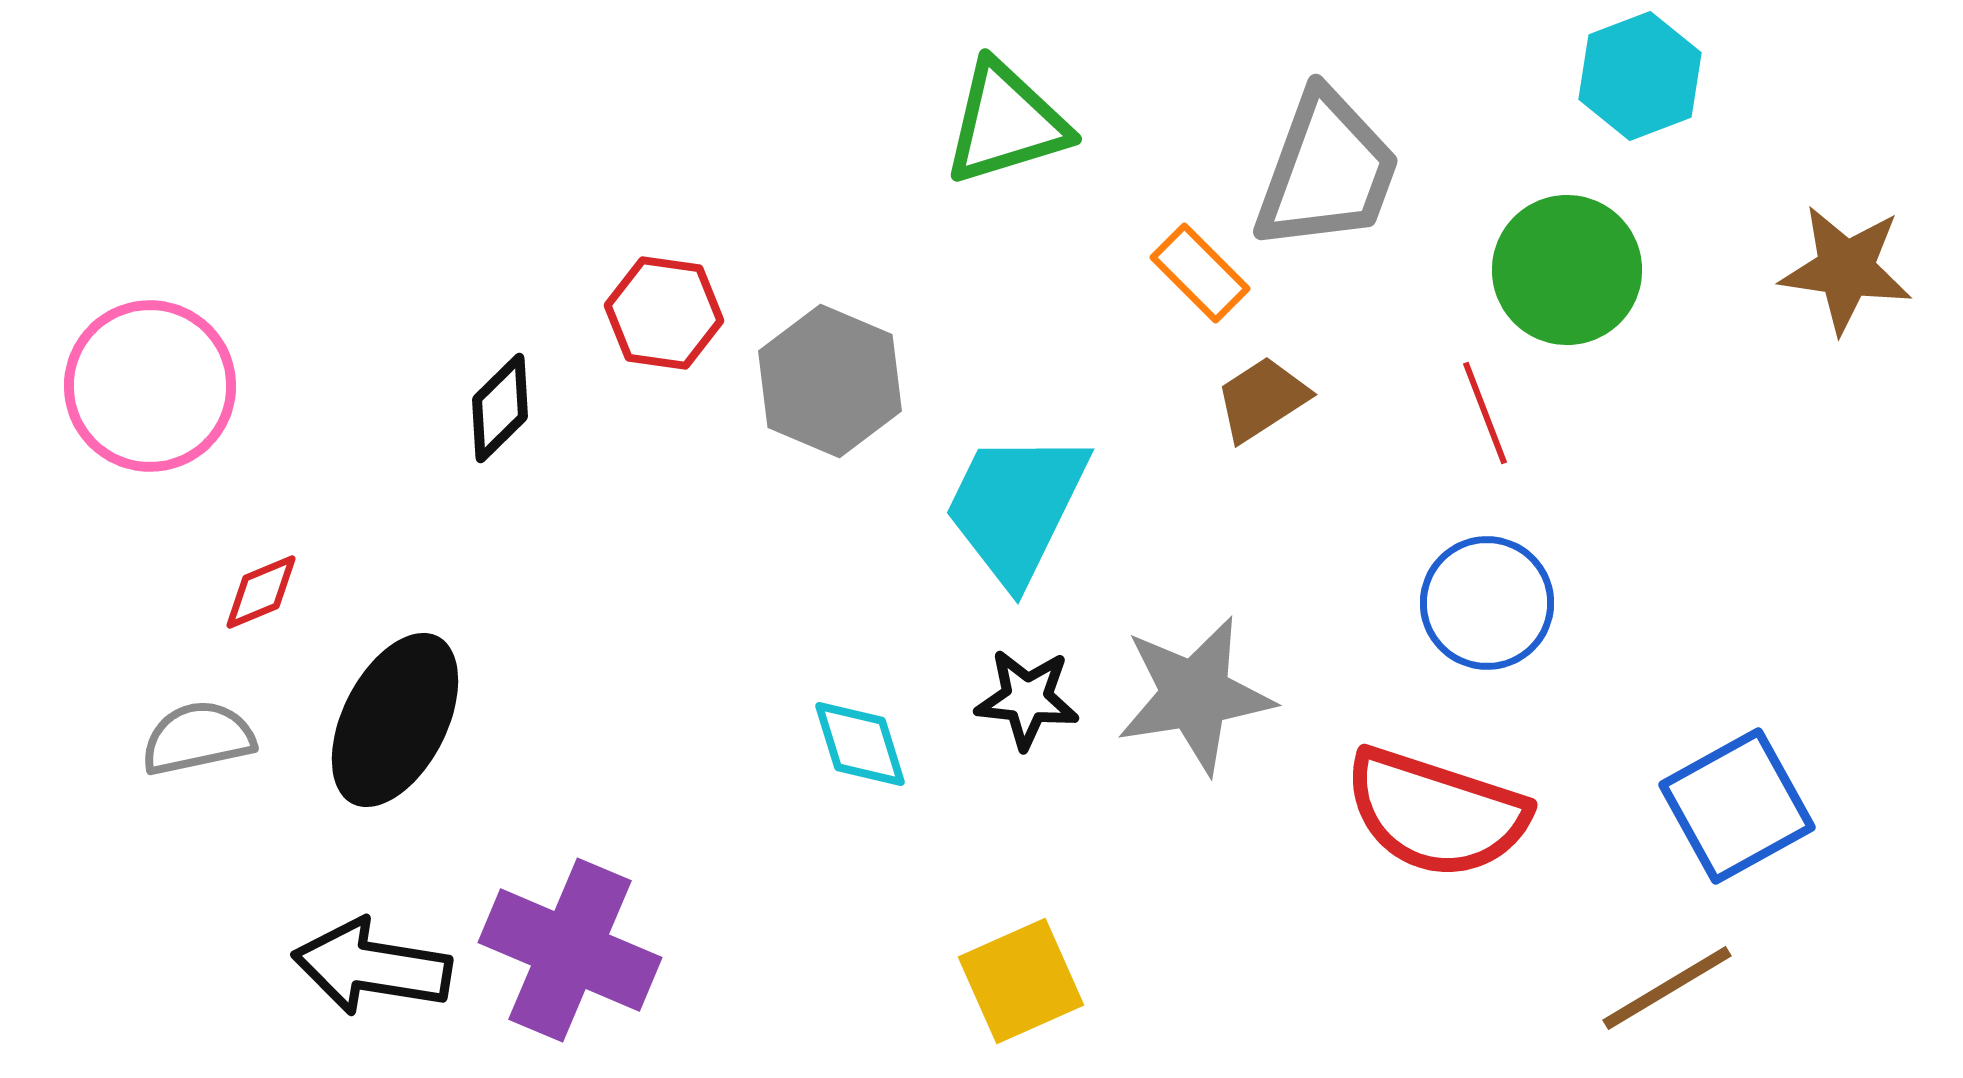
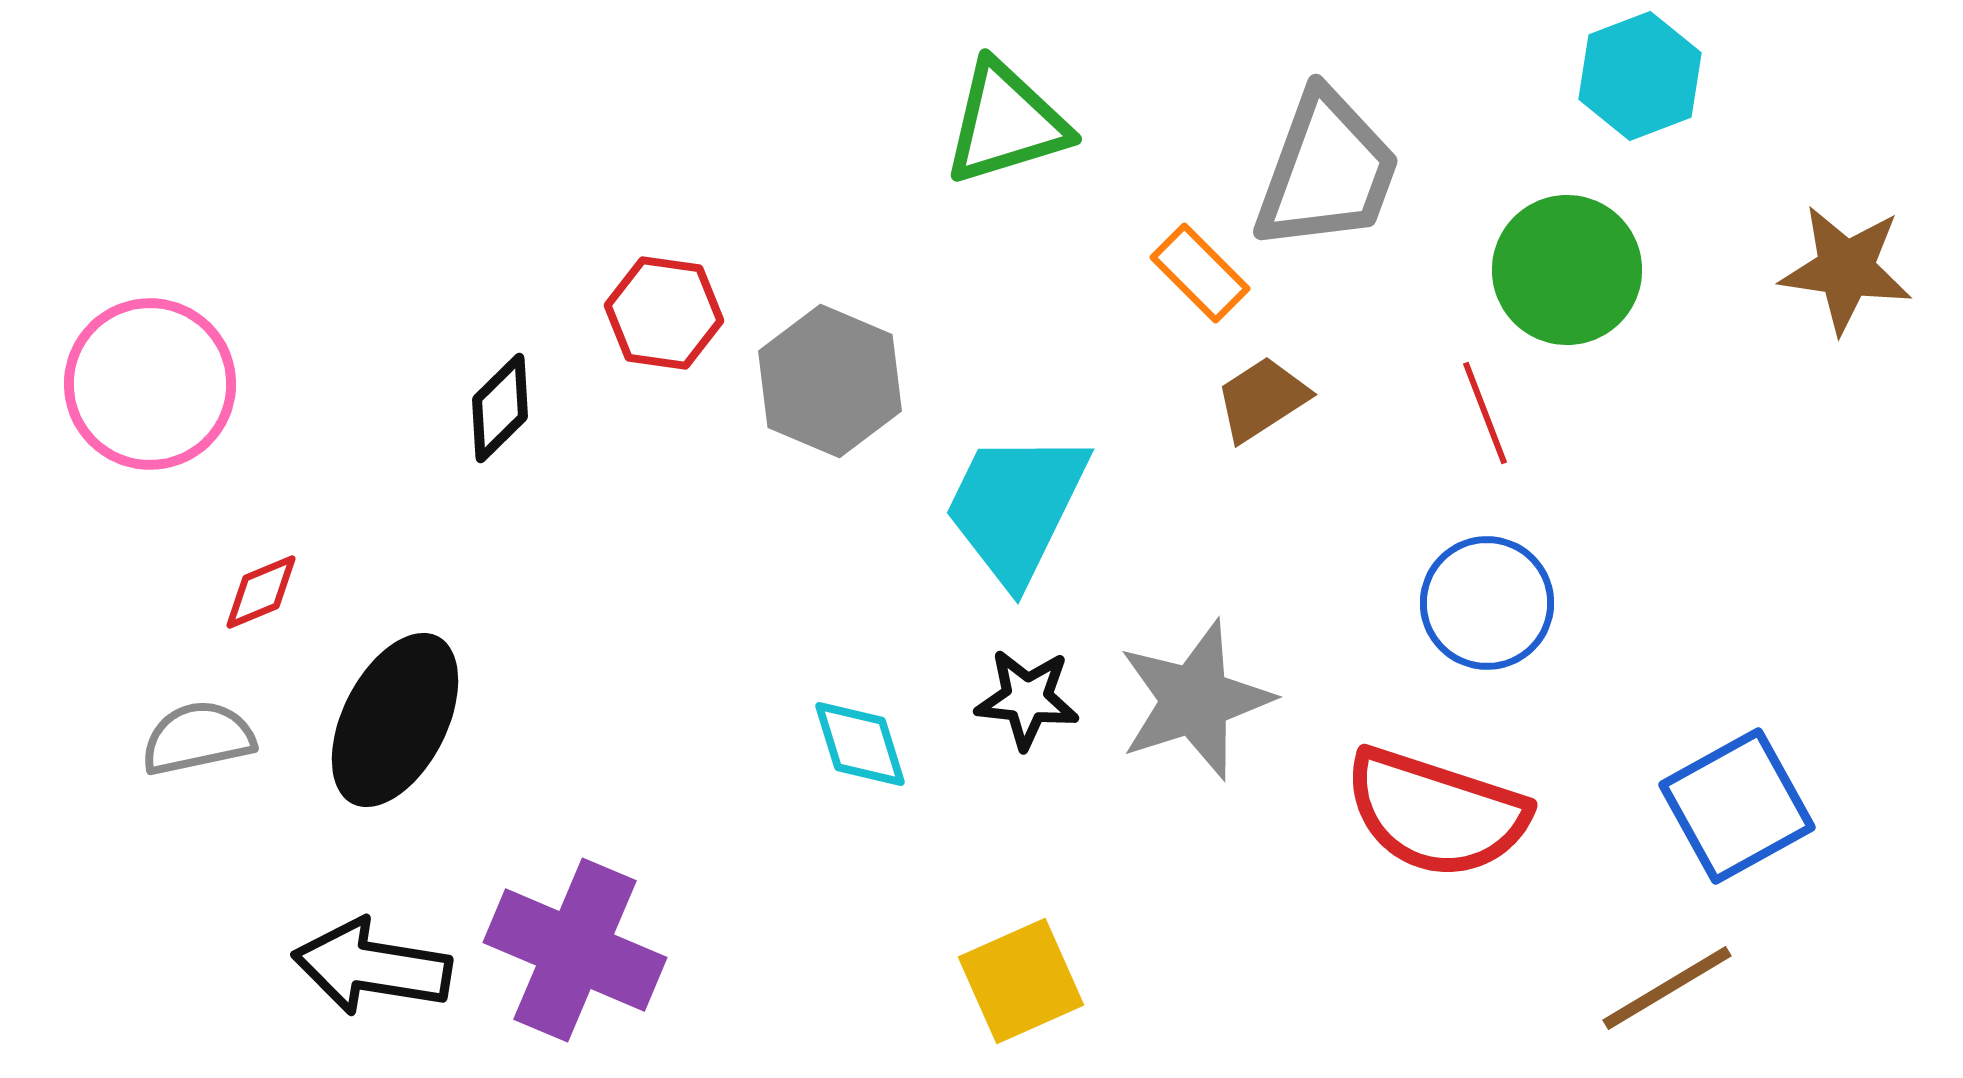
pink circle: moved 2 px up
gray star: moved 5 px down; rotated 9 degrees counterclockwise
purple cross: moved 5 px right
